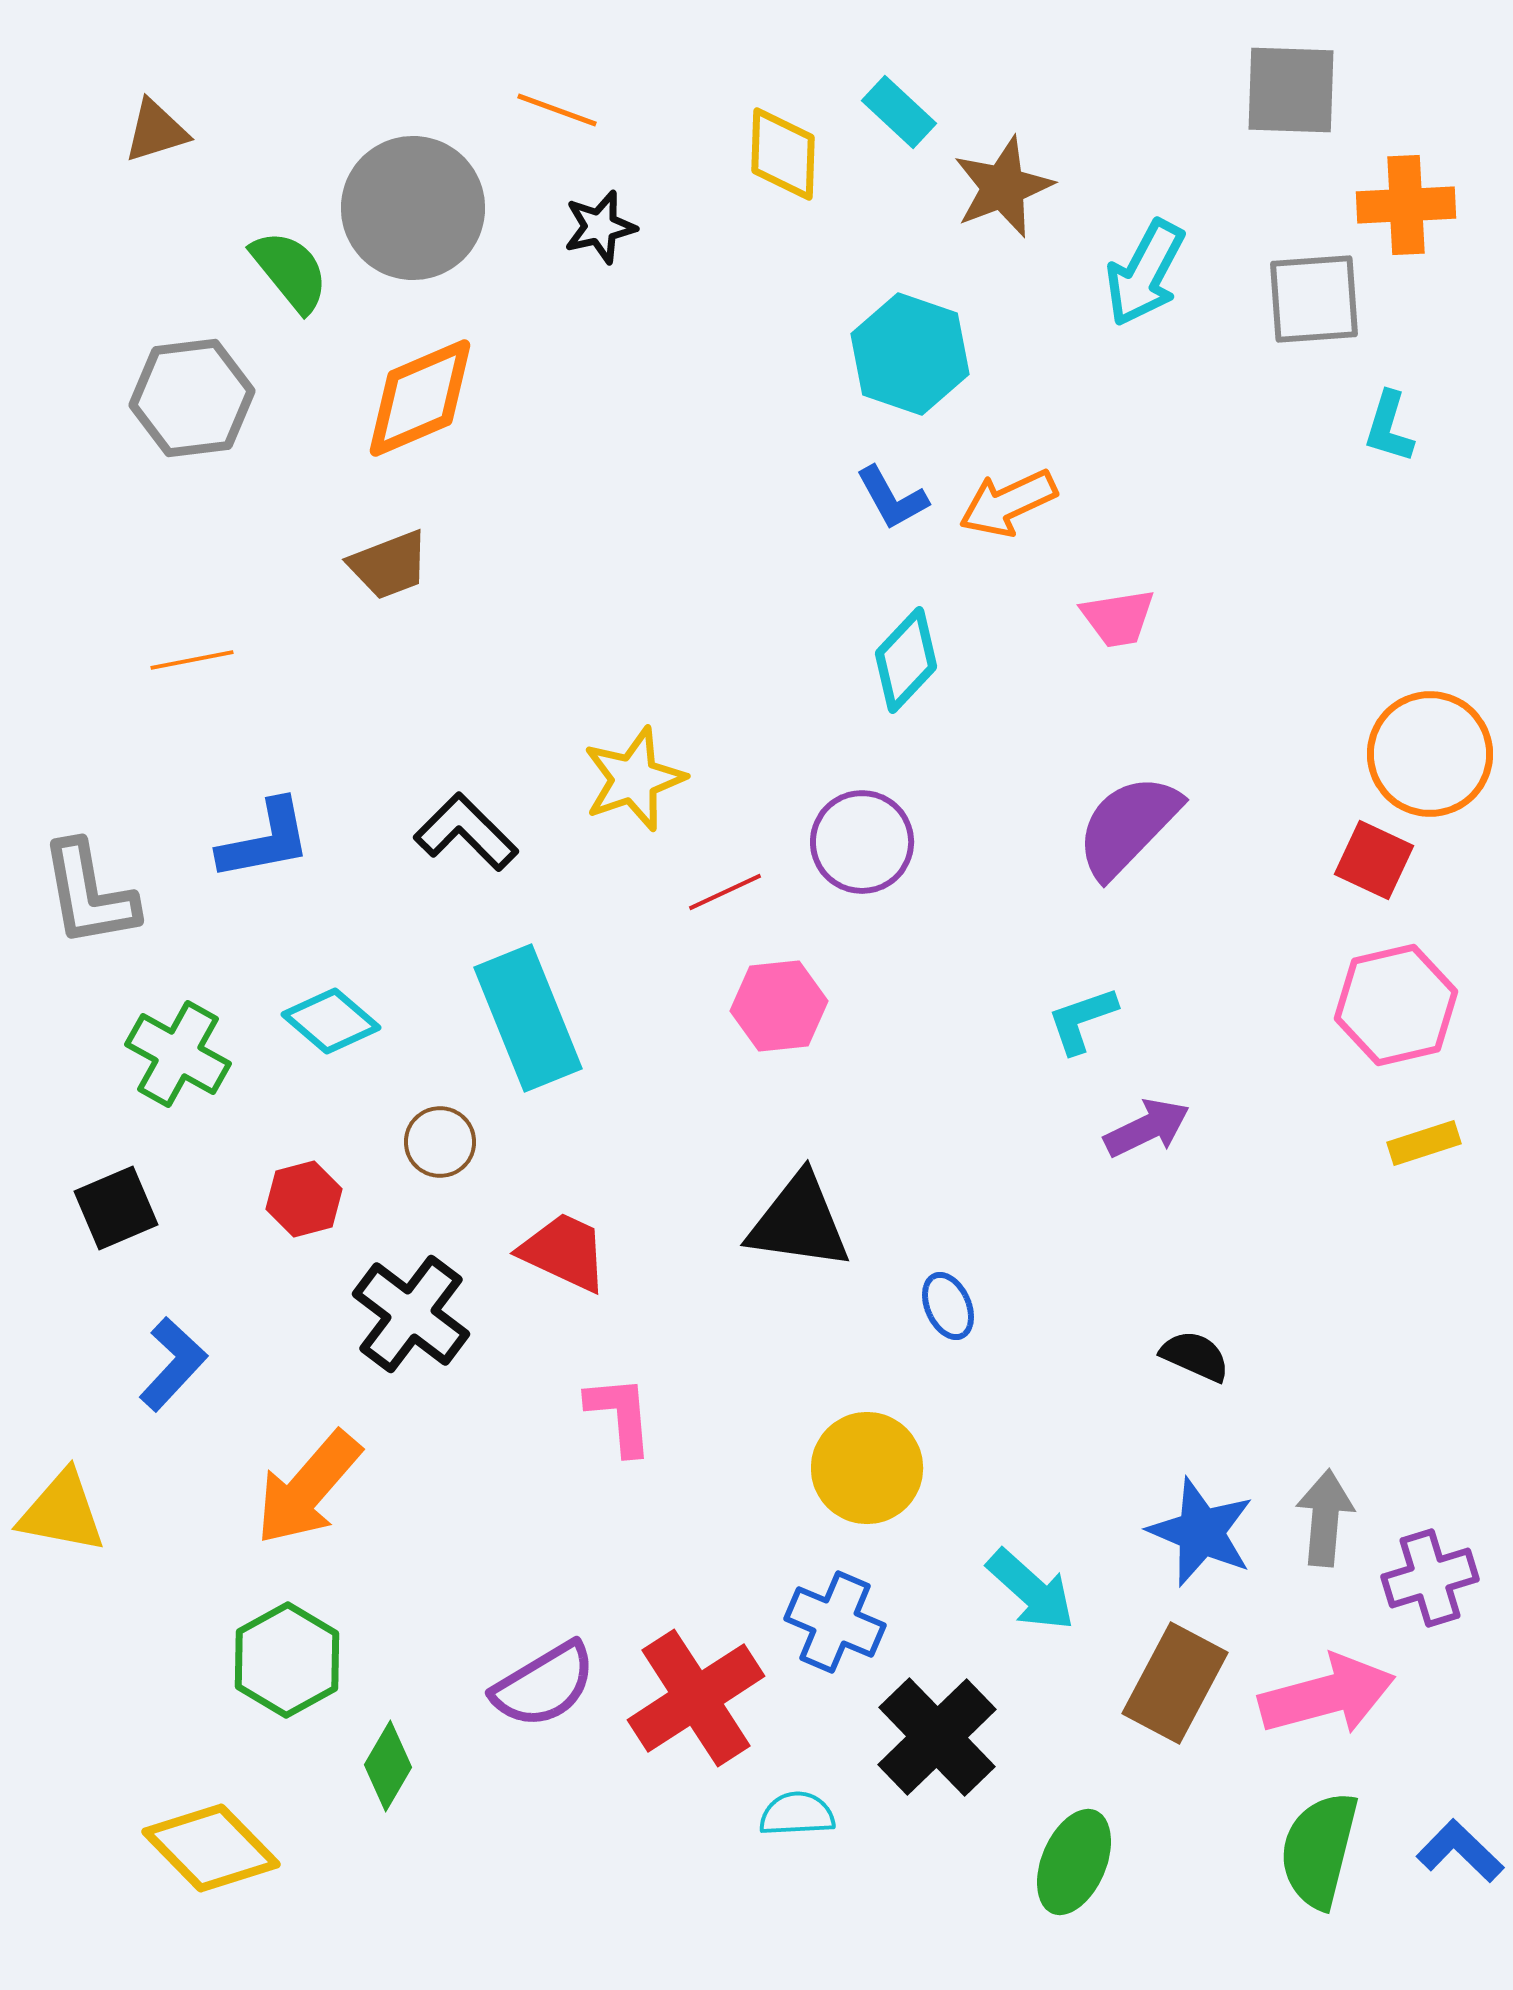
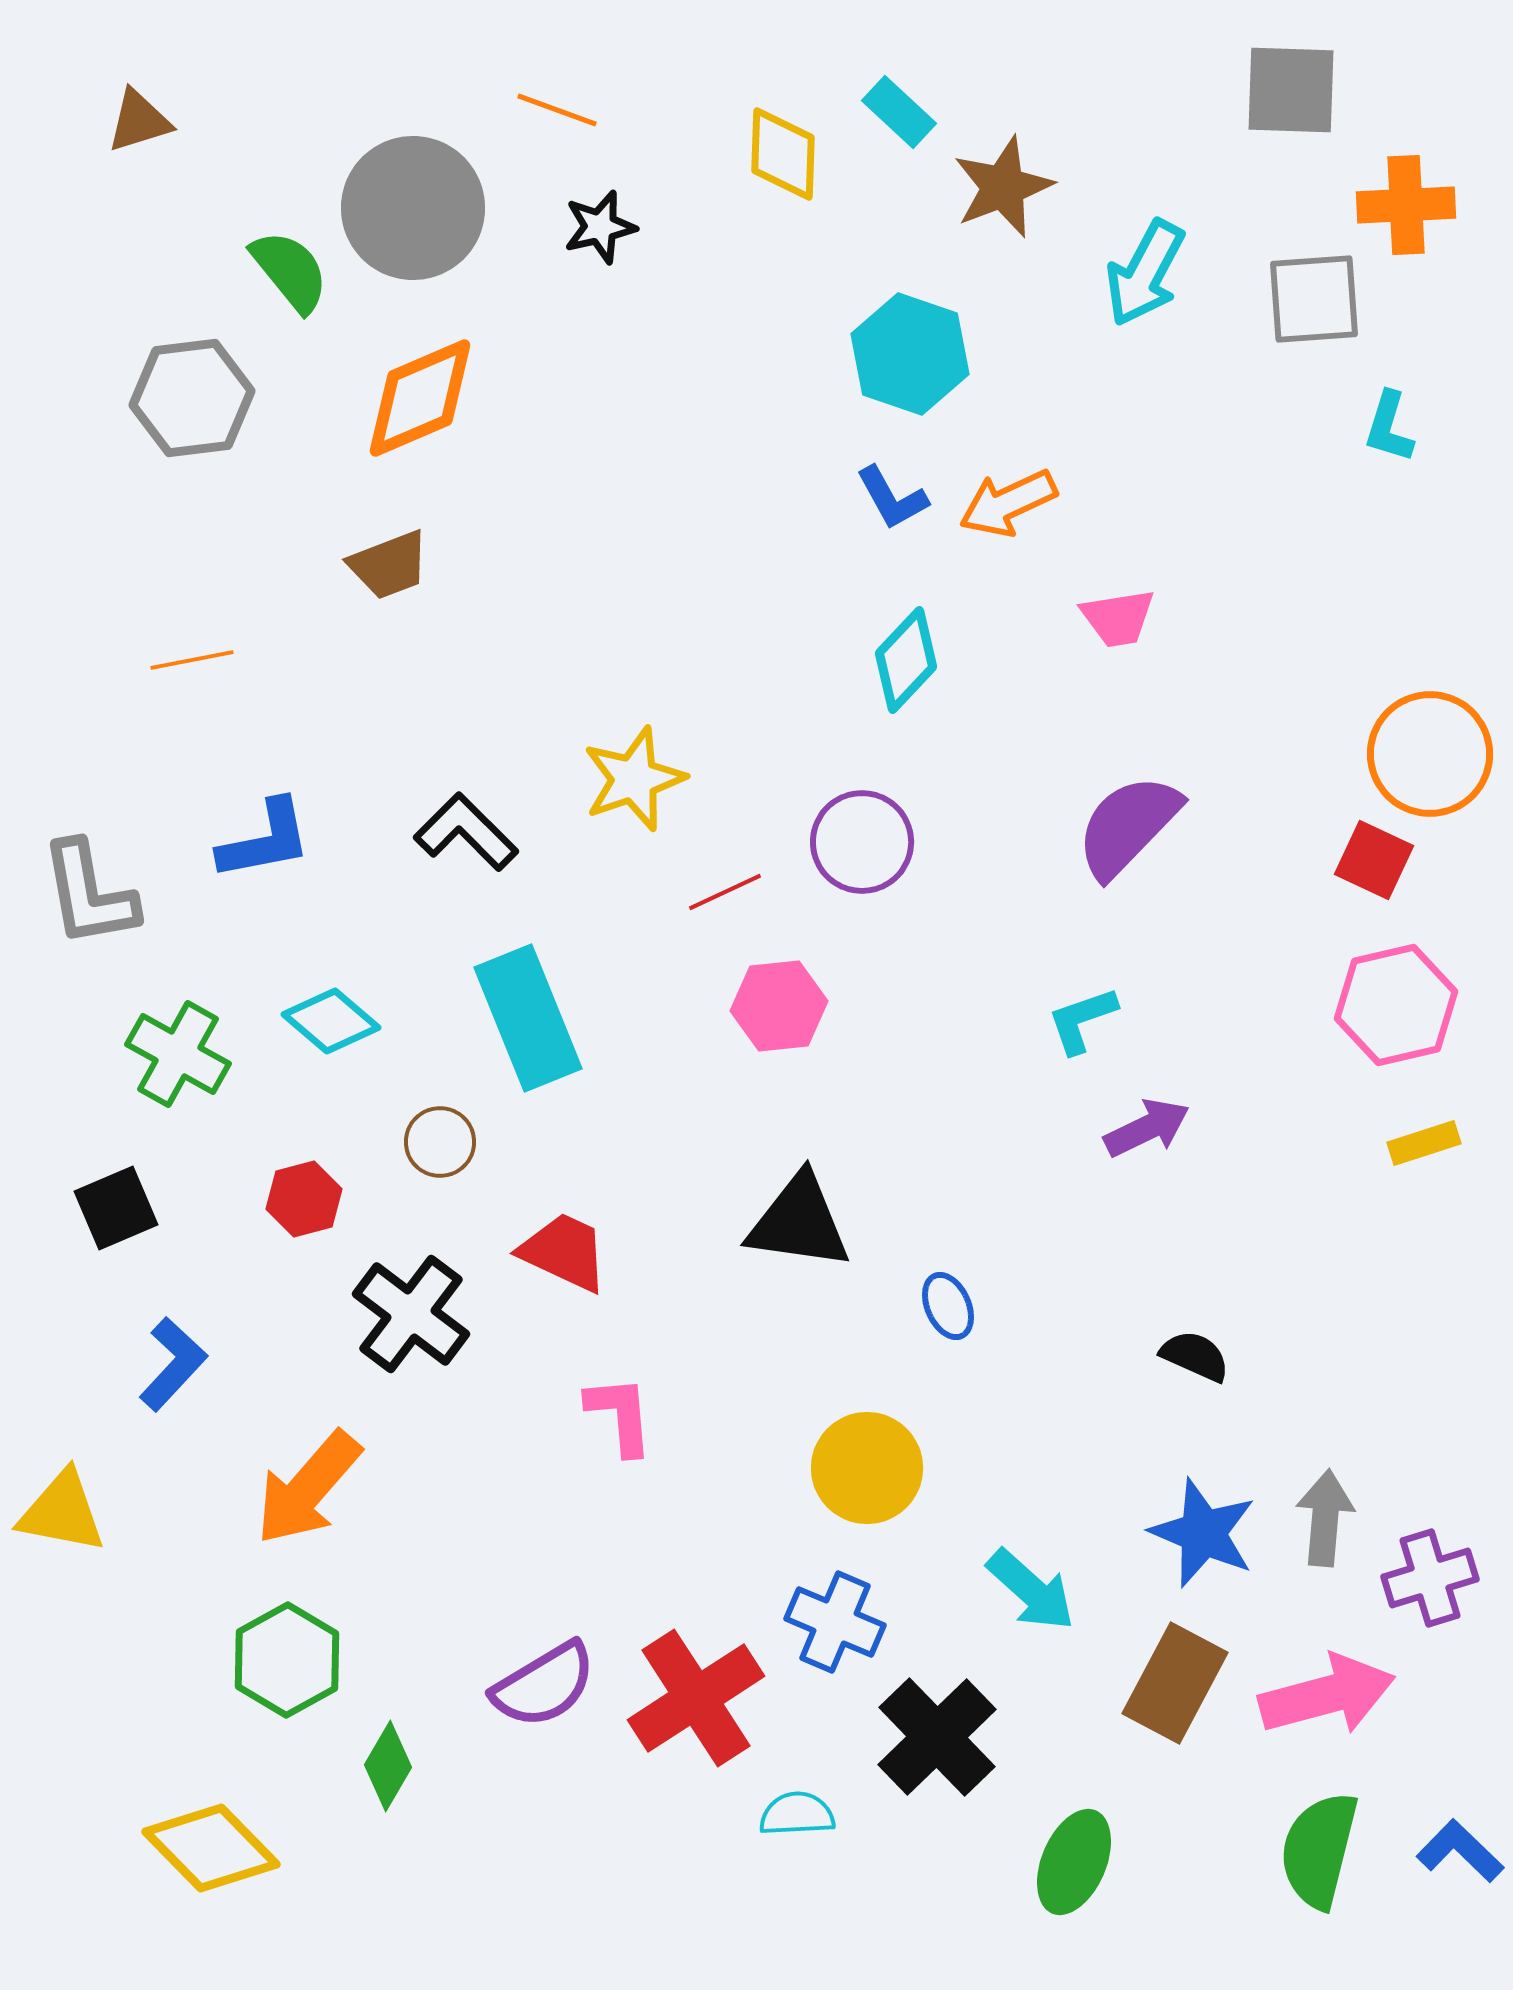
brown triangle at (156, 131): moved 17 px left, 10 px up
blue star at (1201, 1532): moved 2 px right, 1 px down
